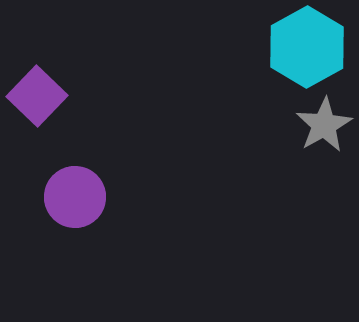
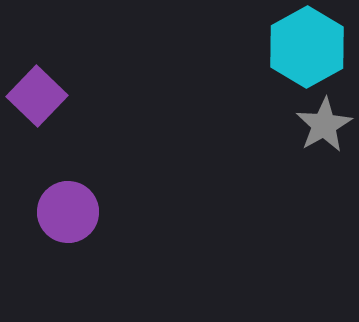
purple circle: moved 7 px left, 15 px down
